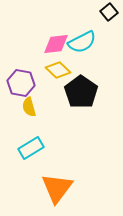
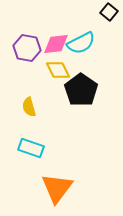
black square: rotated 12 degrees counterclockwise
cyan semicircle: moved 1 px left, 1 px down
yellow diamond: rotated 20 degrees clockwise
purple hexagon: moved 6 px right, 35 px up
black pentagon: moved 2 px up
cyan rectangle: rotated 50 degrees clockwise
